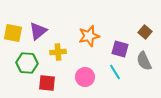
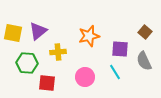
purple square: rotated 12 degrees counterclockwise
